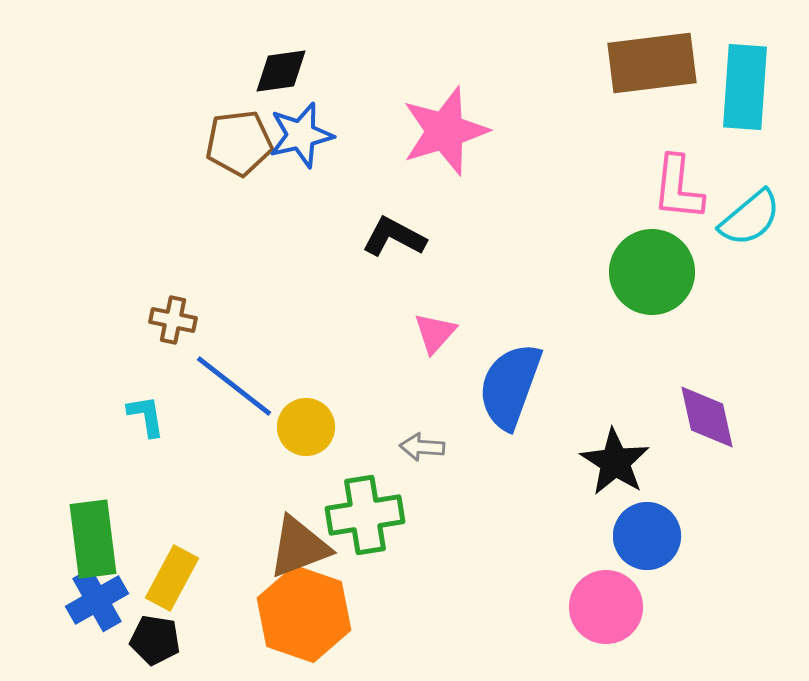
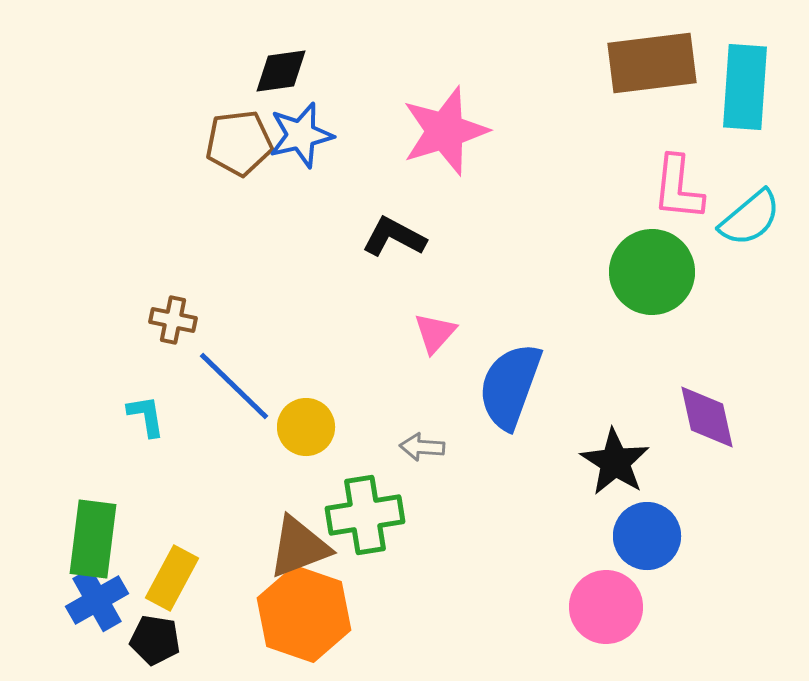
blue line: rotated 6 degrees clockwise
green rectangle: rotated 14 degrees clockwise
